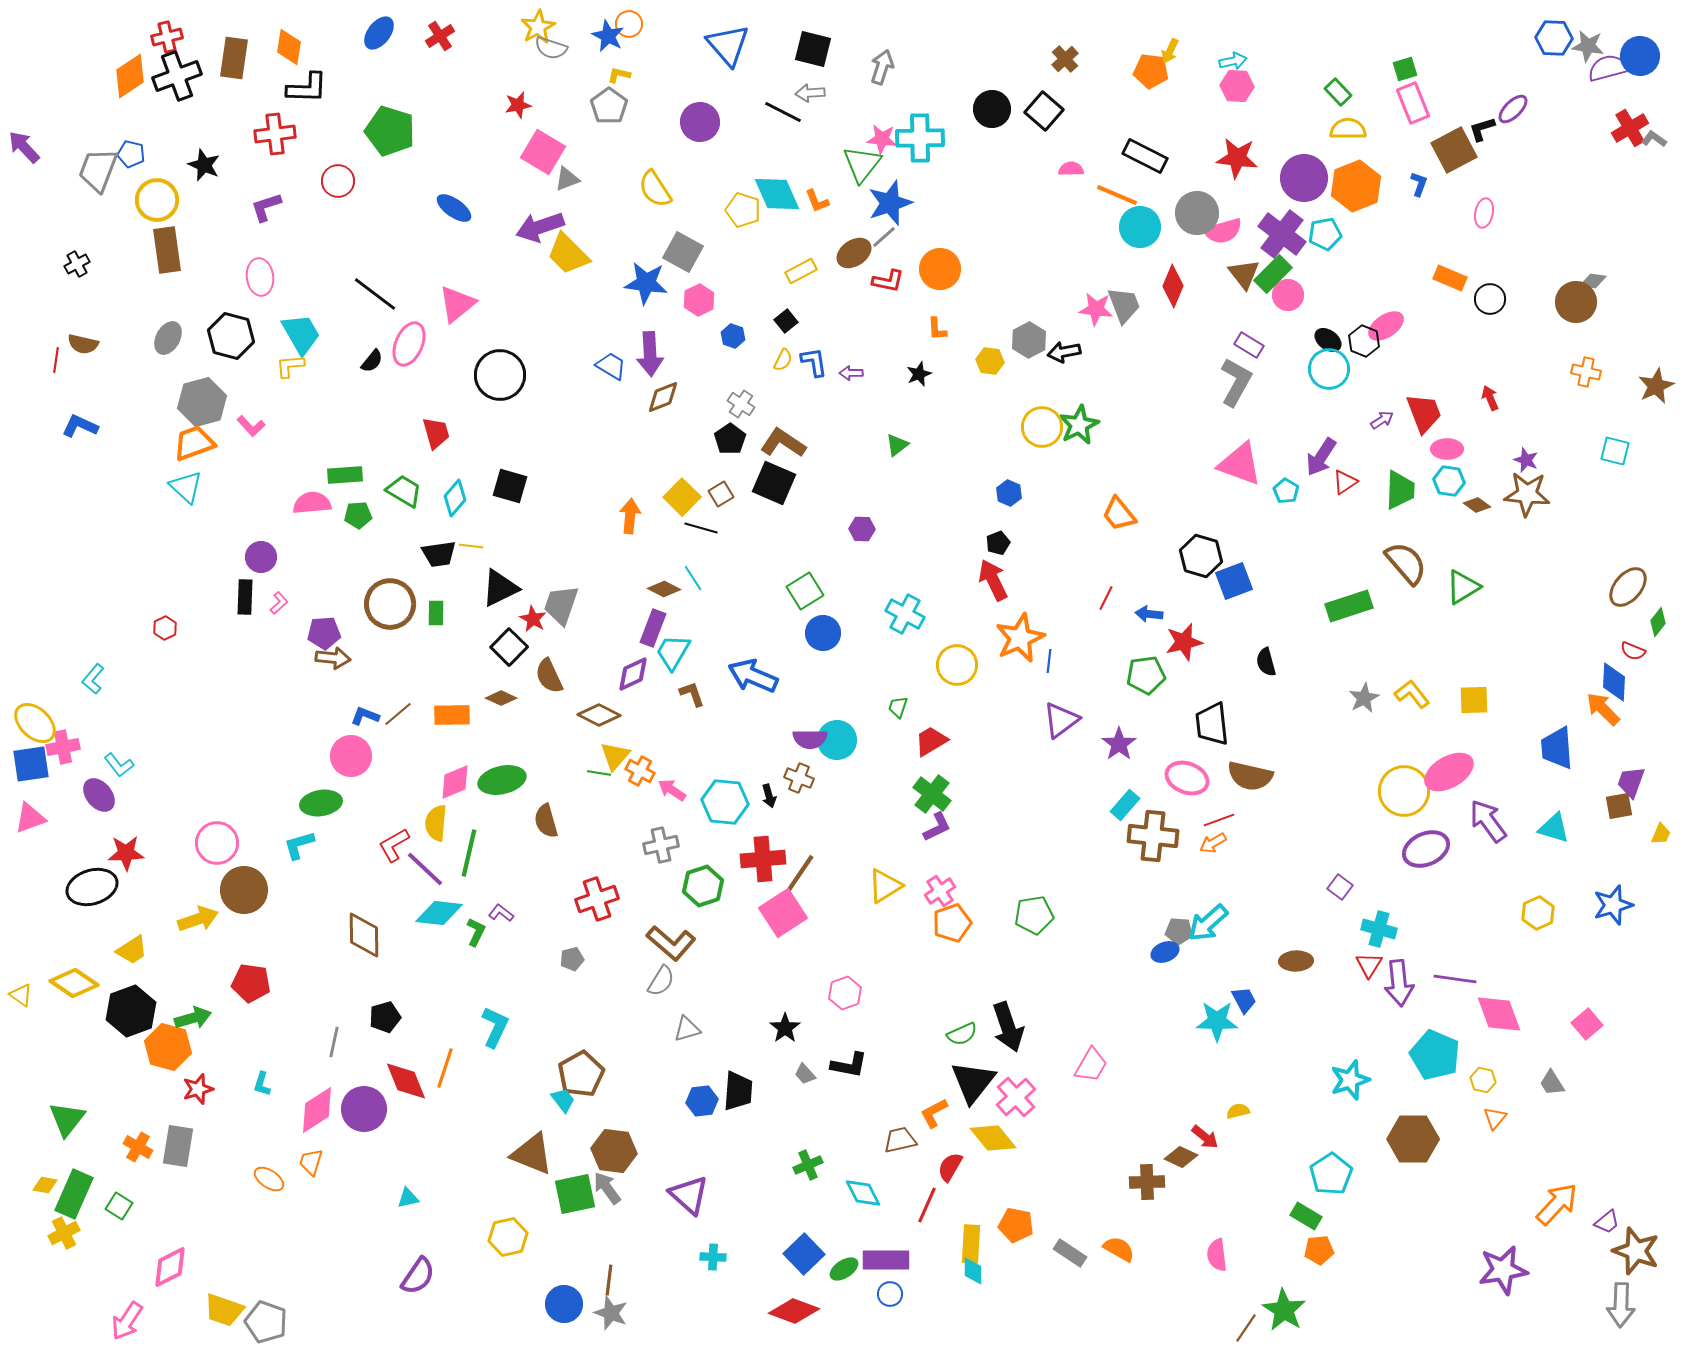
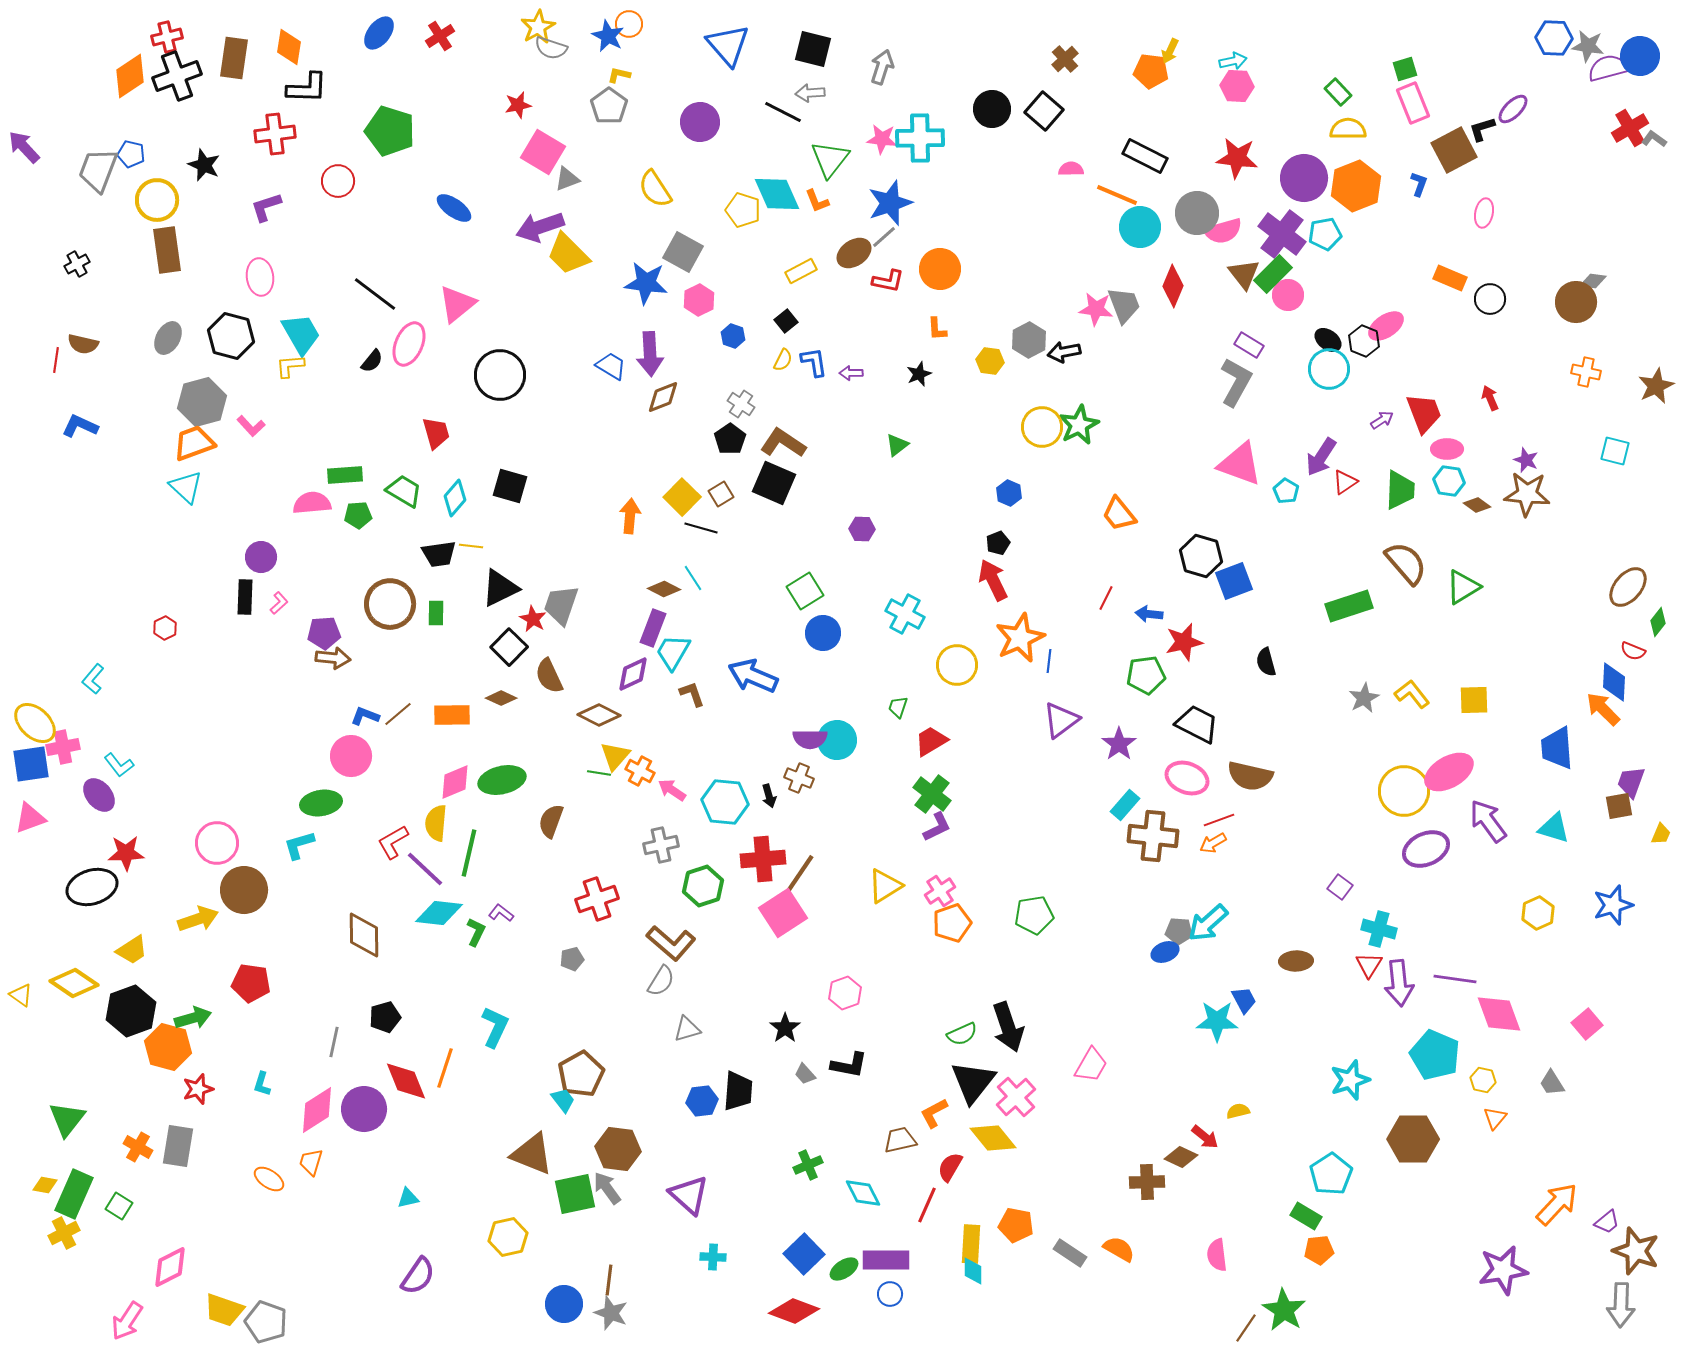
green triangle at (862, 164): moved 32 px left, 5 px up
black trapezoid at (1212, 724): moved 15 px left; rotated 123 degrees clockwise
brown semicircle at (546, 821): moved 5 px right; rotated 36 degrees clockwise
red L-shape at (394, 845): moved 1 px left, 3 px up
brown hexagon at (614, 1151): moved 4 px right, 2 px up
